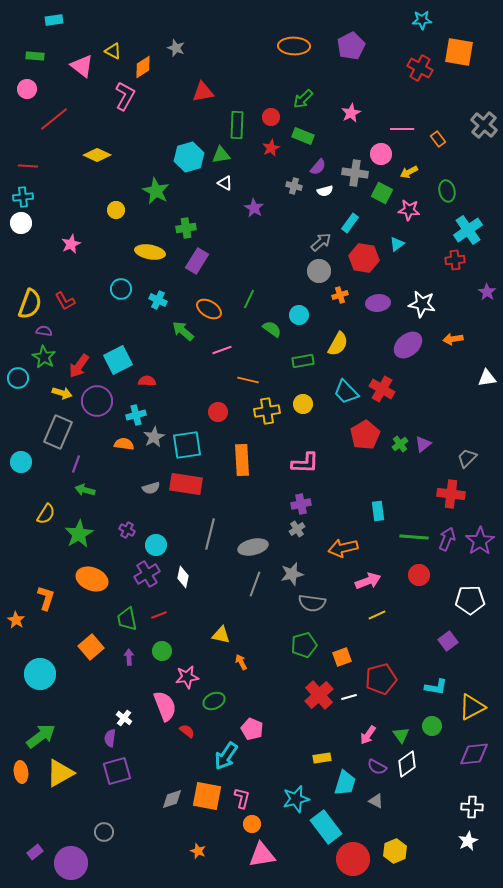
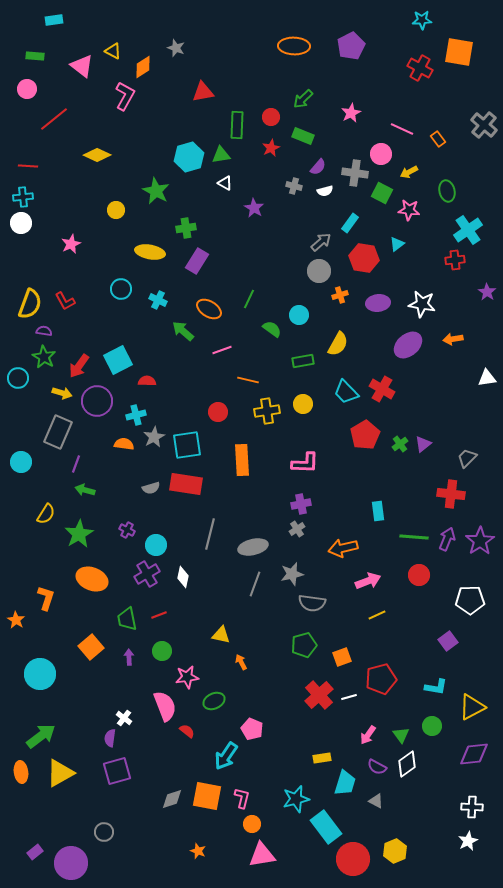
pink line at (402, 129): rotated 25 degrees clockwise
